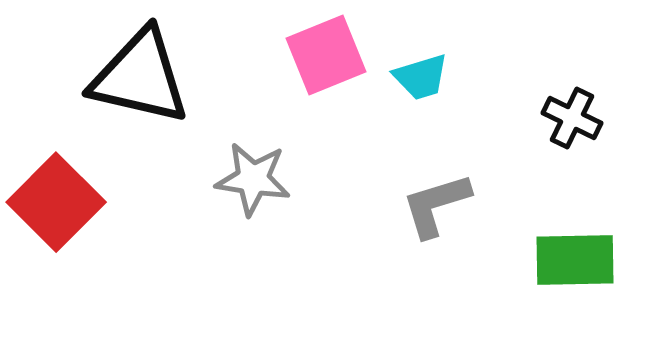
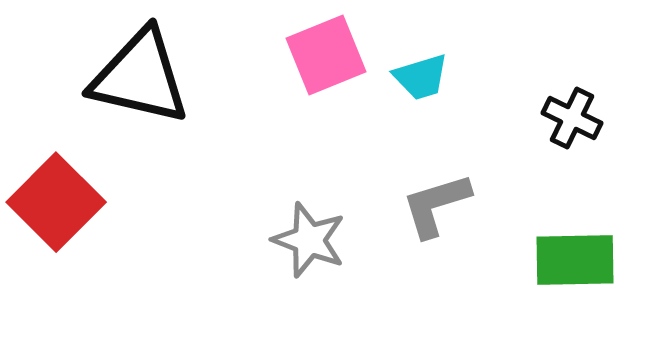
gray star: moved 56 px right, 61 px down; rotated 12 degrees clockwise
